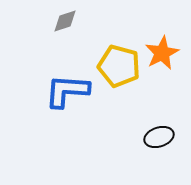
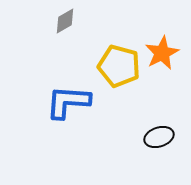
gray diamond: rotated 12 degrees counterclockwise
blue L-shape: moved 1 px right, 11 px down
